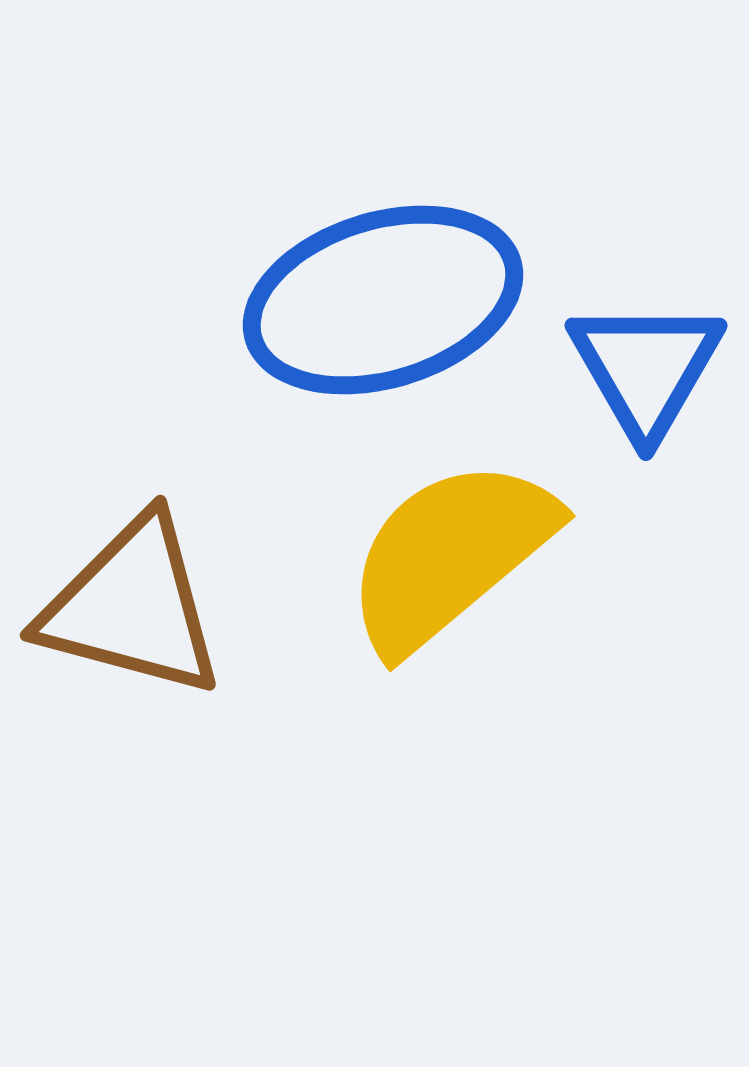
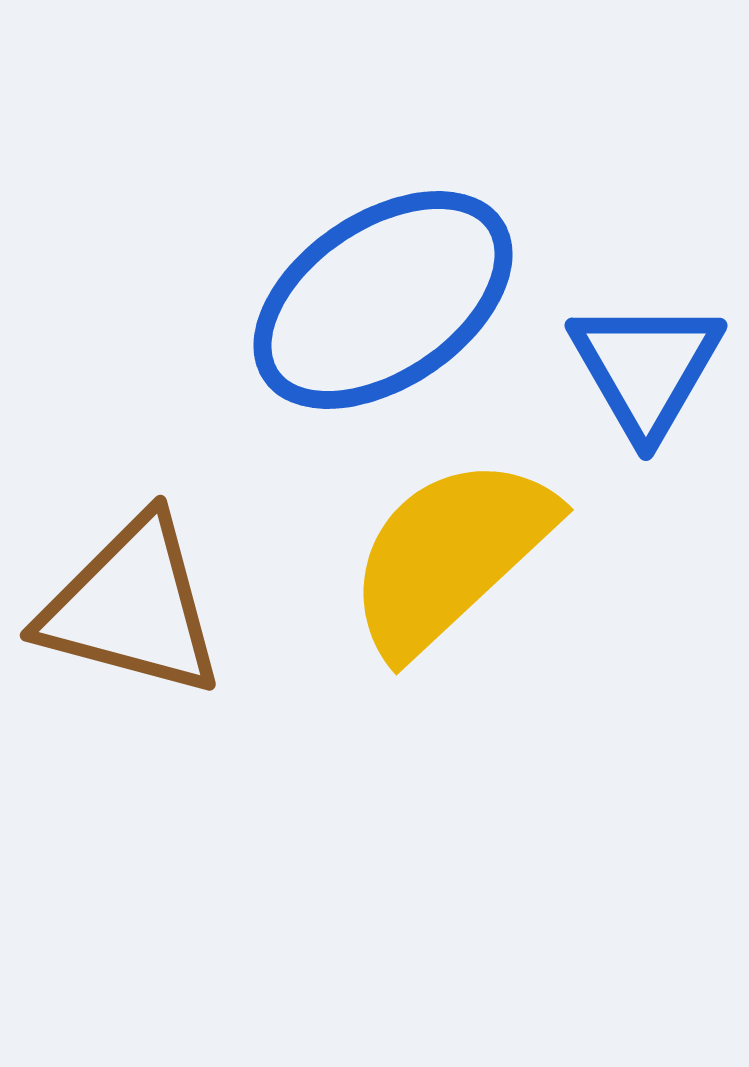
blue ellipse: rotated 17 degrees counterclockwise
yellow semicircle: rotated 3 degrees counterclockwise
